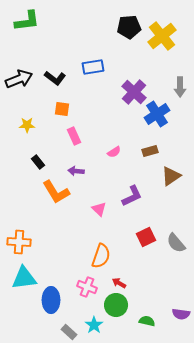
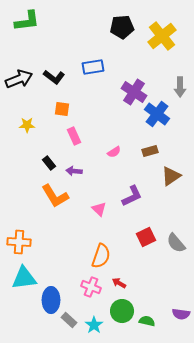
black pentagon: moved 7 px left
black L-shape: moved 1 px left, 1 px up
purple cross: rotated 10 degrees counterclockwise
blue cross: rotated 20 degrees counterclockwise
black rectangle: moved 11 px right, 1 px down
purple arrow: moved 2 px left
orange L-shape: moved 1 px left, 4 px down
pink cross: moved 4 px right
green circle: moved 6 px right, 6 px down
gray rectangle: moved 12 px up
